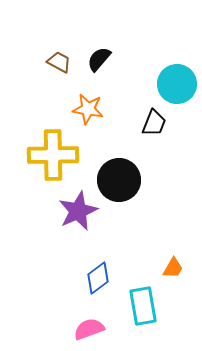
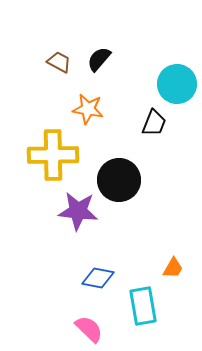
purple star: rotated 30 degrees clockwise
blue diamond: rotated 48 degrees clockwise
pink semicircle: rotated 64 degrees clockwise
